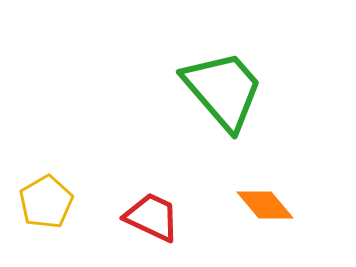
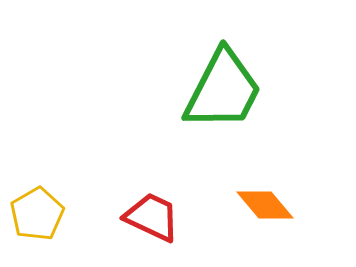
green trapezoid: rotated 68 degrees clockwise
yellow pentagon: moved 9 px left, 12 px down
